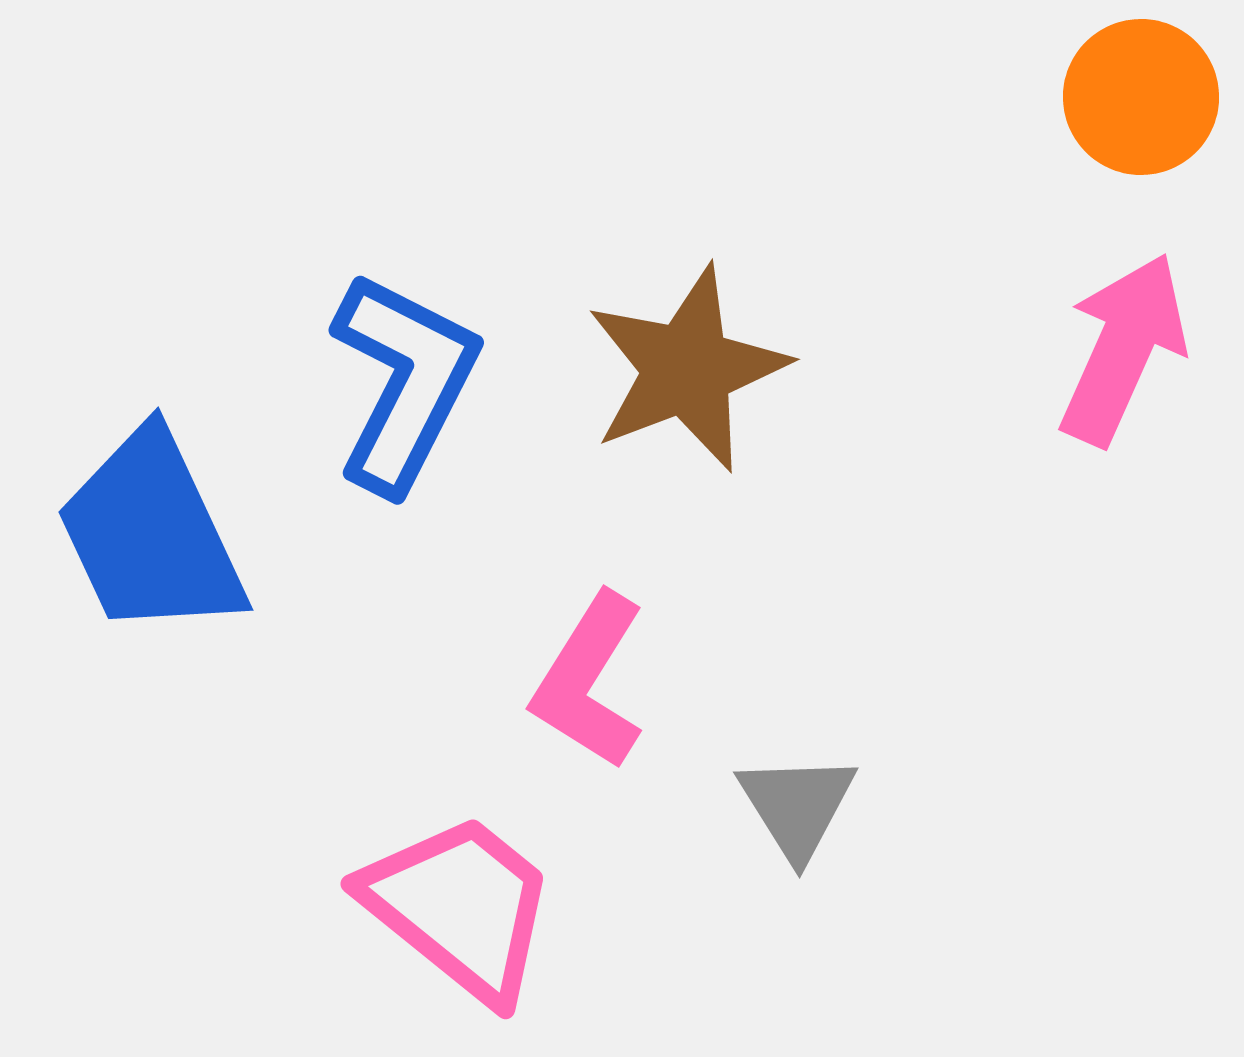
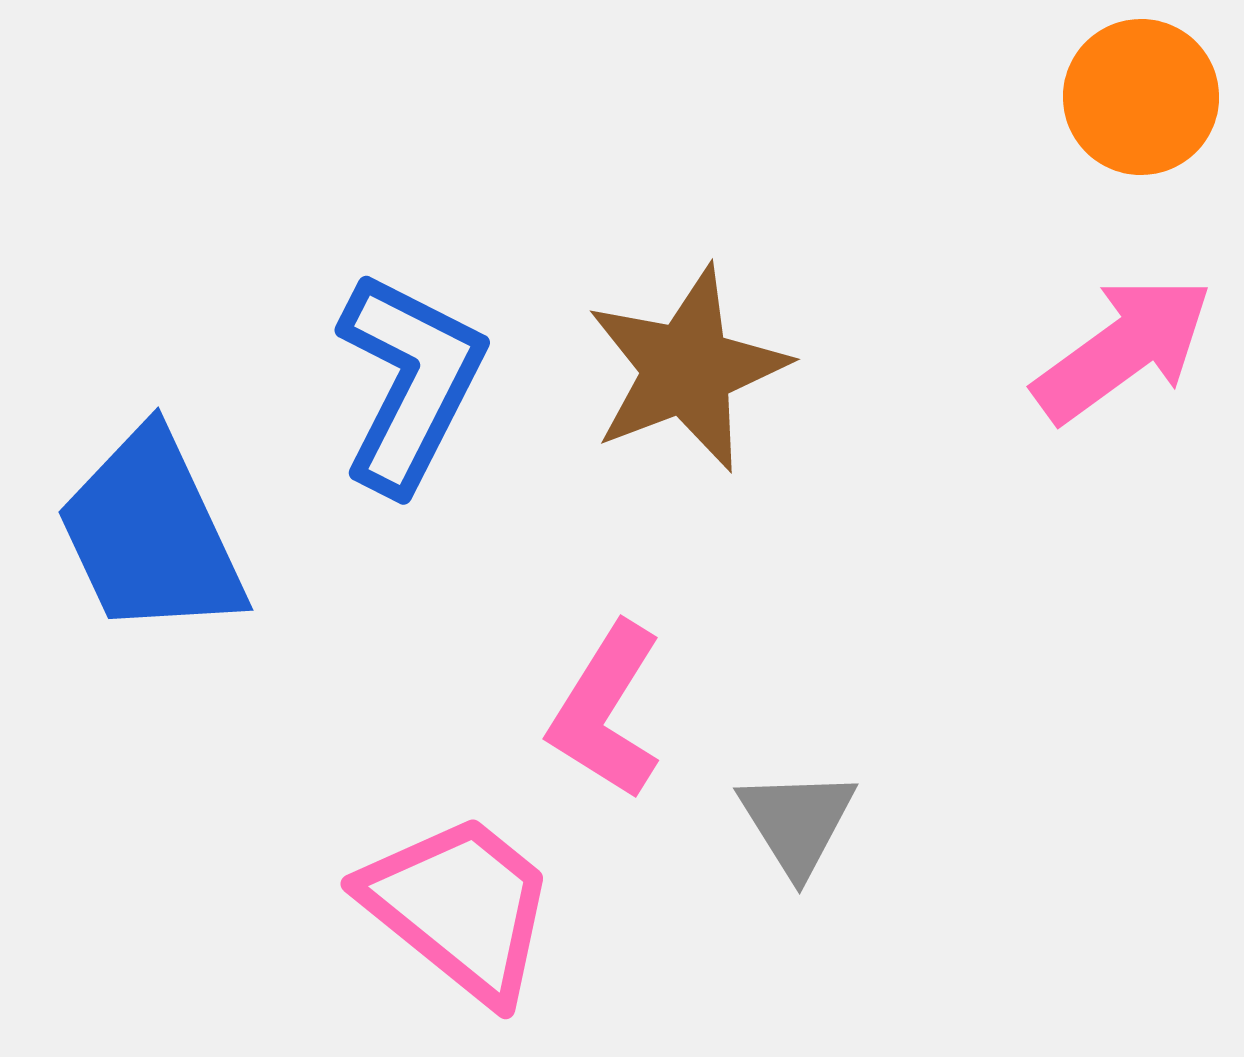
pink arrow: rotated 30 degrees clockwise
blue L-shape: moved 6 px right
pink L-shape: moved 17 px right, 30 px down
gray triangle: moved 16 px down
